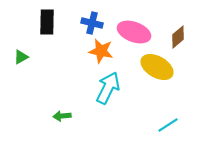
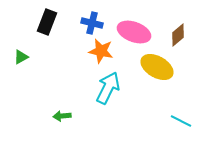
black rectangle: rotated 20 degrees clockwise
brown diamond: moved 2 px up
cyan line: moved 13 px right, 4 px up; rotated 60 degrees clockwise
